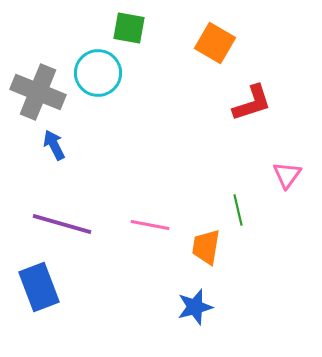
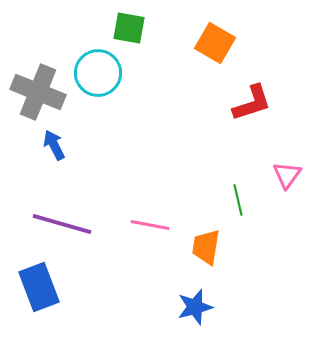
green line: moved 10 px up
